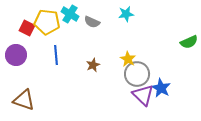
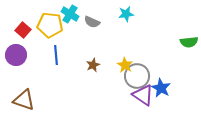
yellow pentagon: moved 3 px right, 3 px down
red square: moved 4 px left, 2 px down; rotated 14 degrees clockwise
green semicircle: rotated 18 degrees clockwise
yellow star: moved 3 px left, 6 px down
gray circle: moved 2 px down
purple triangle: rotated 10 degrees counterclockwise
